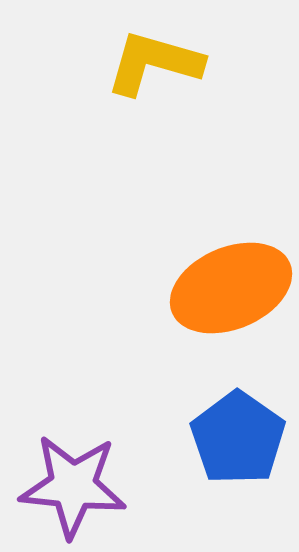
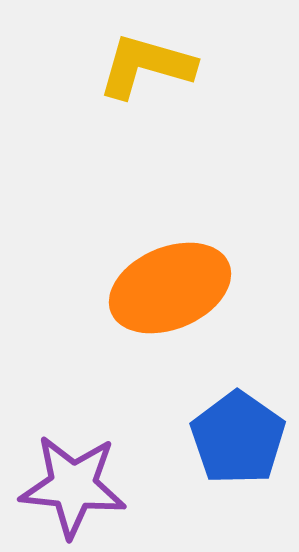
yellow L-shape: moved 8 px left, 3 px down
orange ellipse: moved 61 px left
